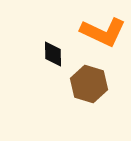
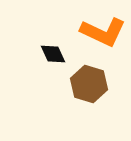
black diamond: rotated 24 degrees counterclockwise
